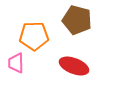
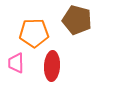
orange pentagon: moved 3 px up
red ellipse: moved 22 px left; rotated 72 degrees clockwise
